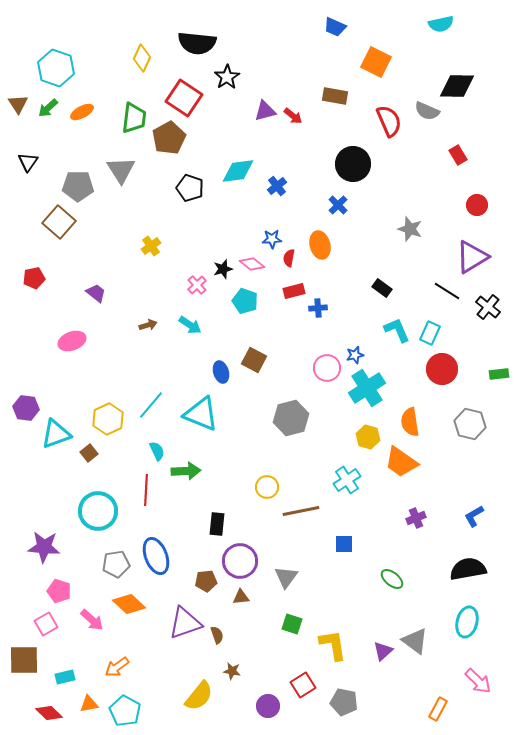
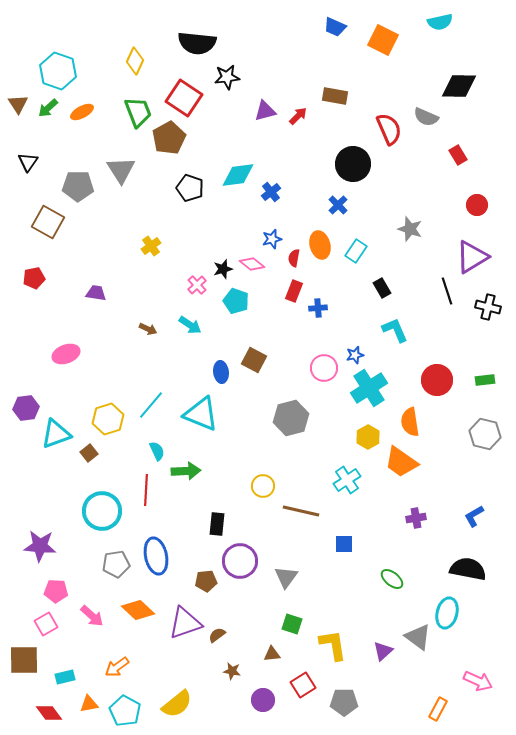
cyan semicircle at (441, 24): moved 1 px left, 2 px up
yellow diamond at (142, 58): moved 7 px left, 3 px down
orange square at (376, 62): moved 7 px right, 22 px up
cyan hexagon at (56, 68): moved 2 px right, 3 px down
black star at (227, 77): rotated 25 degrees clockwise
black diamond at (457, 86): moved 2 px right
gray semicircle at (427, 111): moved 1 px left, 6 px down
red arrow at (293, 116): moved 5 px right; rotated 84 degrees counterclockwise
green trapezoid at (134, 118): moved 4 px right, 6 px up; rotated 28 degrees counterclockwise
red semicircle at (389, 121): moved 8 px down
cyan diamond at (238, 171): moved 4 px down
blue cross at (277, 186): moved 6 px left, 6 px down
brown square at (59, 222): moved 11 px left; rotated 12 degrees counterclockwise
blue star at (272, 239): rotated 12 degrees counterclockwise
red semicircle at (289, 258): moved 5 px right
black rectangle at (382, 288): rotated 24 degrees clockwise
red rectangle at (294, 291): rotated 55 degrees counterclockwise
black line at (447, 291): rotated 40 degrees clockwise
purple trapezoid at (96, 293): rotated 30 degrees counterclockwise
cyan pentagon at (245, 301): moved 9 px left
black cross at (488, 307): rotated 25 degrees counterclockwise
brown arrow at (148, 325): moved 4 px down; rotated 42 degrees clockwise
cyan L-shape at (397, 330): moved 2 px left
cyan rectangle at (430, 333): moved 74 px left, 82 px up; rotated 10 degrees clockwise
pink ellipse at (72, 341): moved 6 px left, 13 px down
pink circle at (327, 368): moved 3 px left
red circle at (442, 369): moved 5 px left, 11 px down
blue ellipse at (221, 372): rotated 10 degrees clockwise
green rectangle at (499, 374): moved 14 px left, 6 px down
cyan cross at (367, 388): moved 2 px right
purple hexagon at (26, 408): rotated 15 degrees counterclockwise
yellow hexagon at (108, 419): rotated 8 degrees clockwise
gray hexagon at (470, 424): moved 15 px right, 10 px down
yellow hexagon at (368, 437): rotated 15 degrees clockwise
yellow circle at (267, 487): moved 4 px left, 1 px up
cyan circle at (98, 511): moved 4 px right
brown line at (301, 511): rotated 24 degrees clockwise
purple cross at (416, 518): rotated 12 degrees clockwise
purple star at (44, 547): moved 4 px left, 1 px up
blue ellipse at (156, 556): rotated 9 degrees clockwise
black semicircle at (468, 569): rotated 21 degrees clockwise
pink pentagon at (59, 591): moved 3 px left; rotated 15 degrees counterclockwise
brown triangle at (241, 597): moved 31 px right, 57 px down
orange diamond at (129, 604): moved 9 px right, 6 px down
pink arrow at (92, 620): moved 4 px up
cyan ellipse at (467, 622): moved 20 px left, 9 px up
brown semicircle at (217, 635): rotated 108 degrees counterclockwise
gray triangle at (415, 641): moved 3 px right, 4 px up
pink arrow at (478, 681): rotated 20 degrees counterclockwise
yellow semicircle at (199, 696): moved 22 px left, 8 px down; rotated 12 degrees clockwise
gray pentagon at (344, 702): rotated 12 degrees counterclockwise
purple circle at (268, 706): moved 5 px left, 6 px up
red diamond at (49, 713): rotated 8 degrees clockwise
